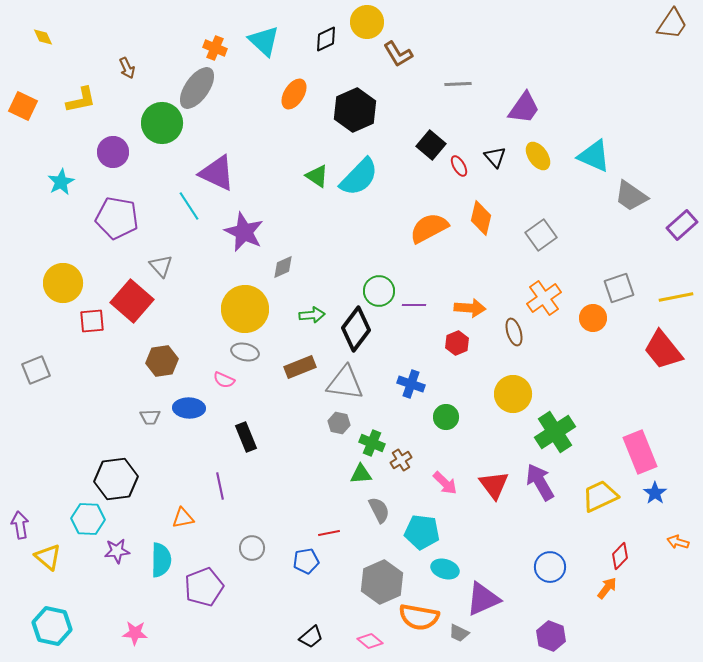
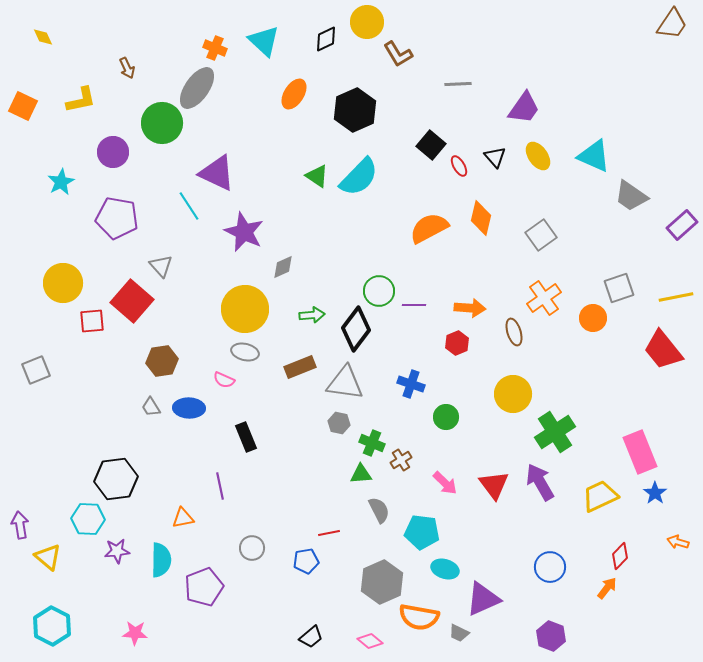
gray trapezoid at (150, 417): moved 1 px right, 10 px up; rotated 60 degrees clockwise
cyan hexagon at (52, 626): rotated 15 degrees clockwise
